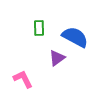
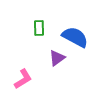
pink L-shape: rotated 85 degrees clockwise
